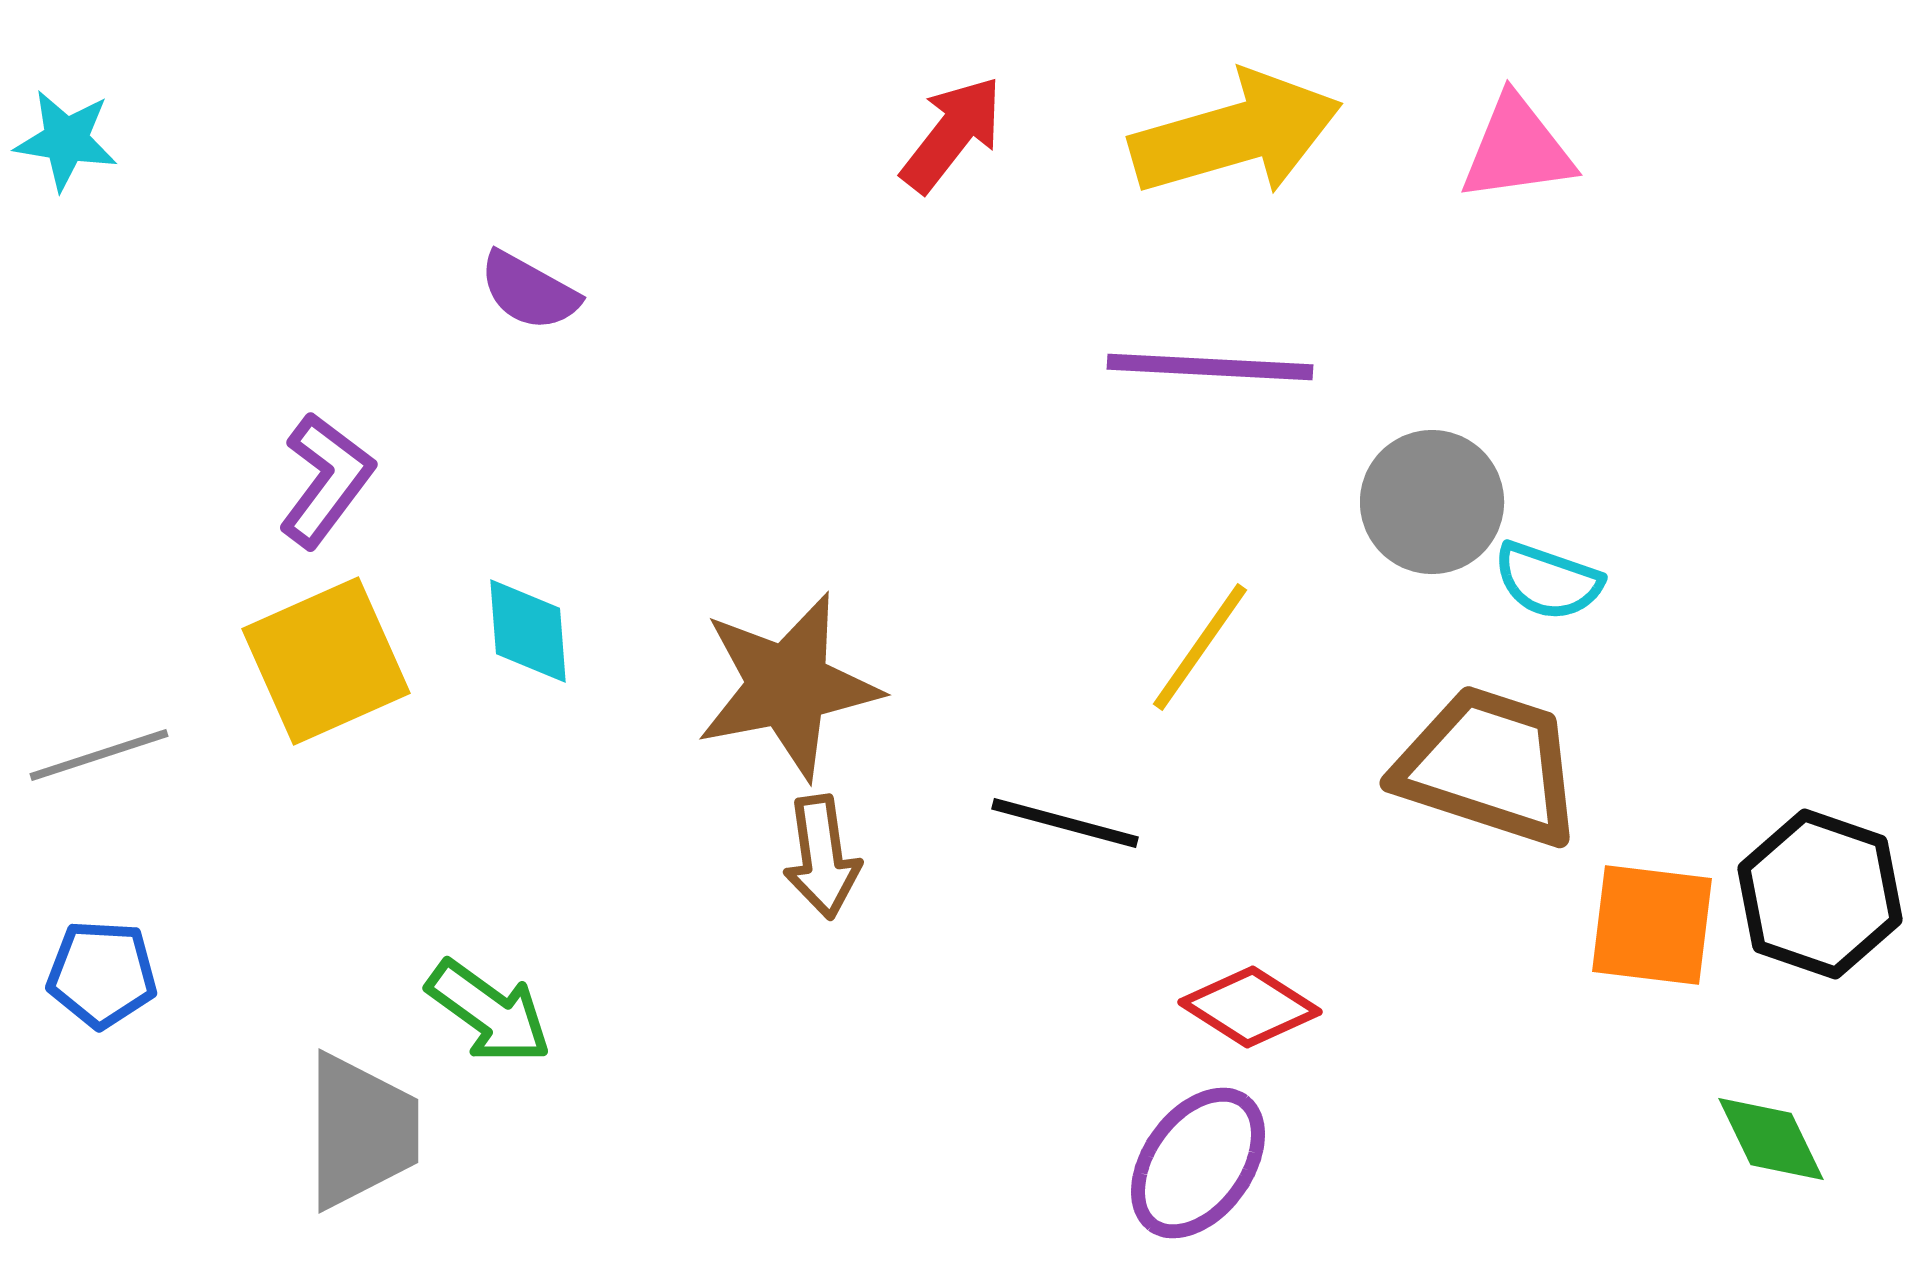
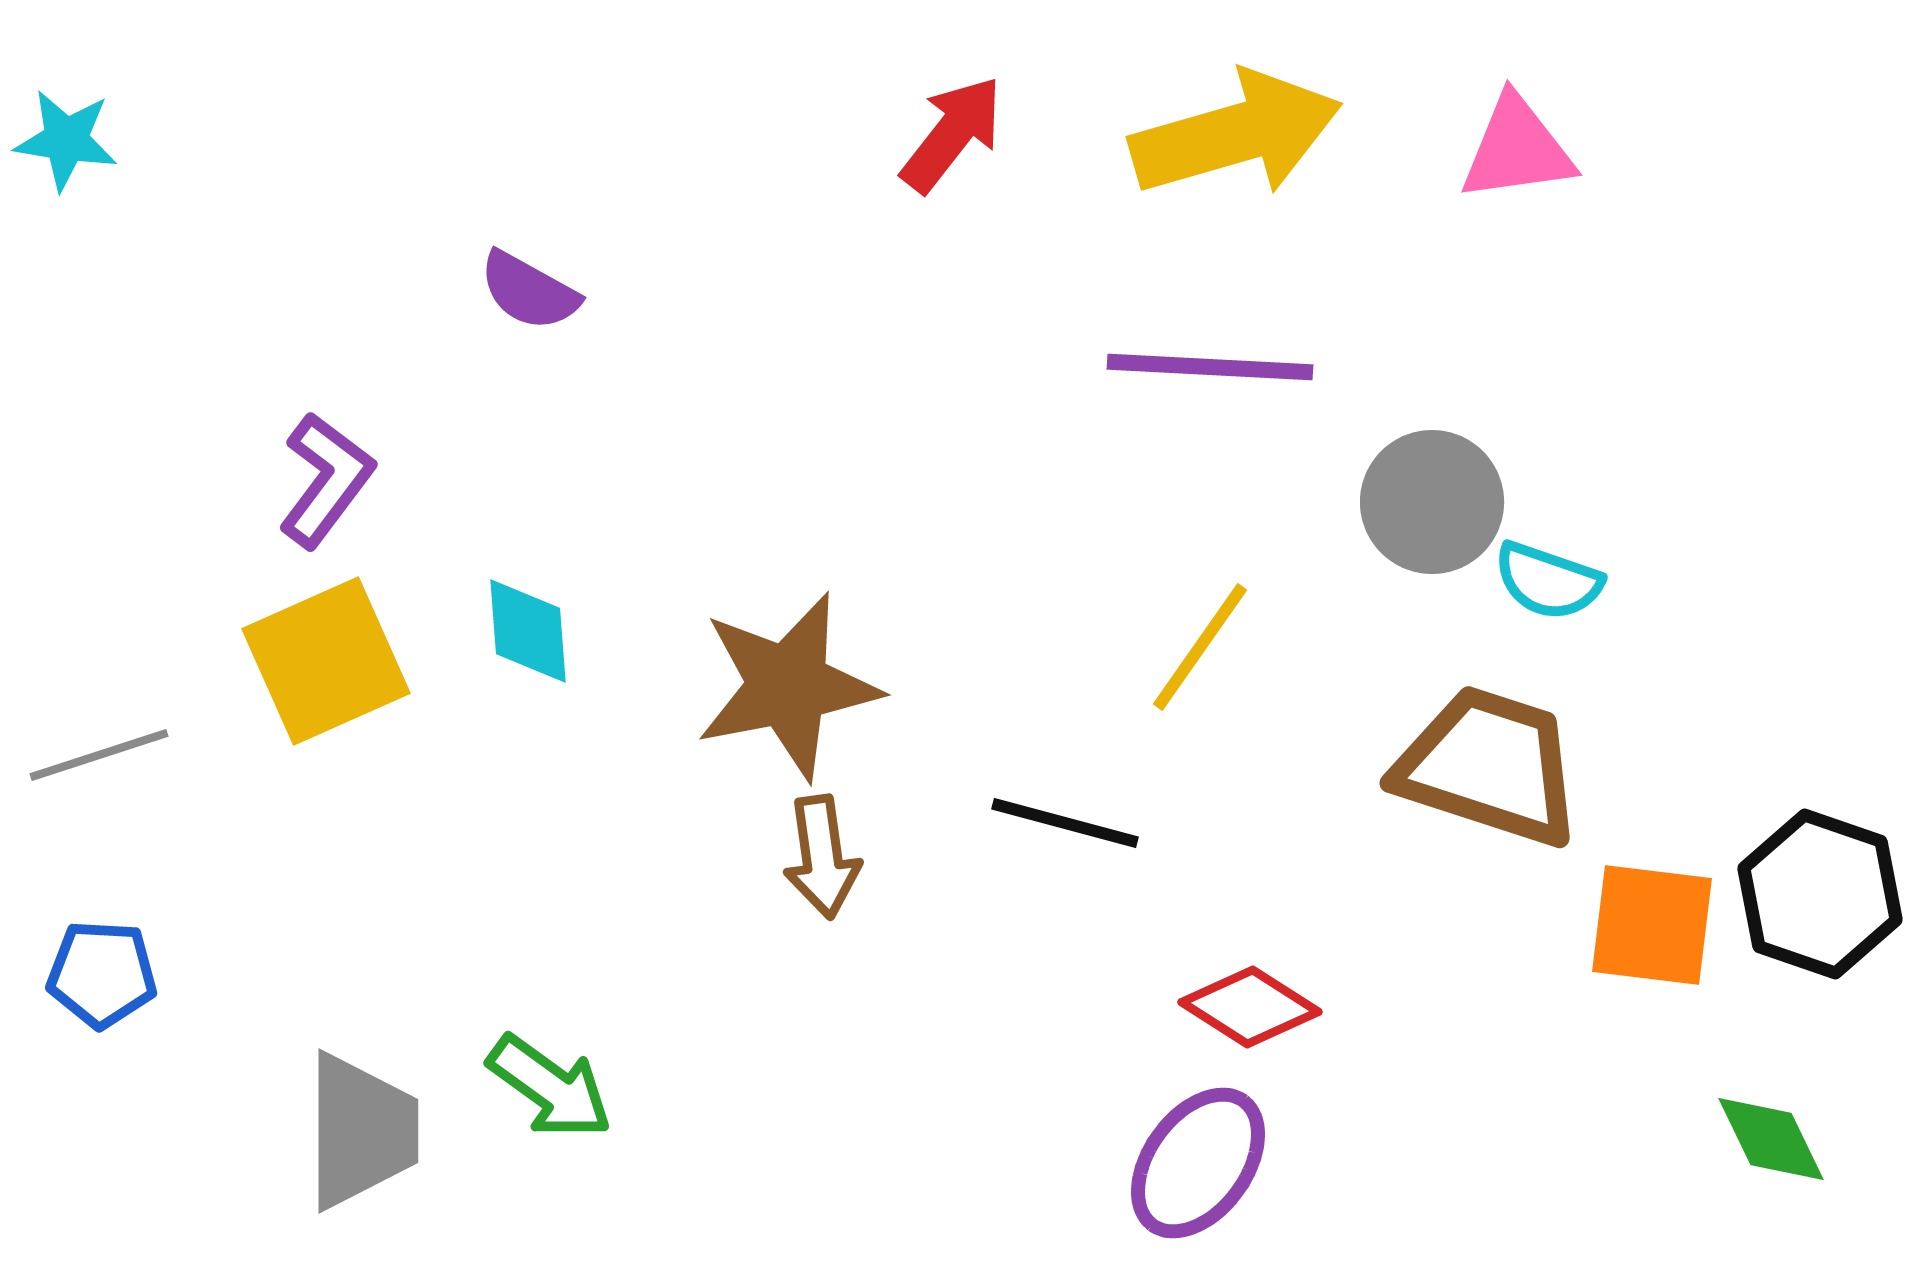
green arrow: moved 61 px right, 75 px down
